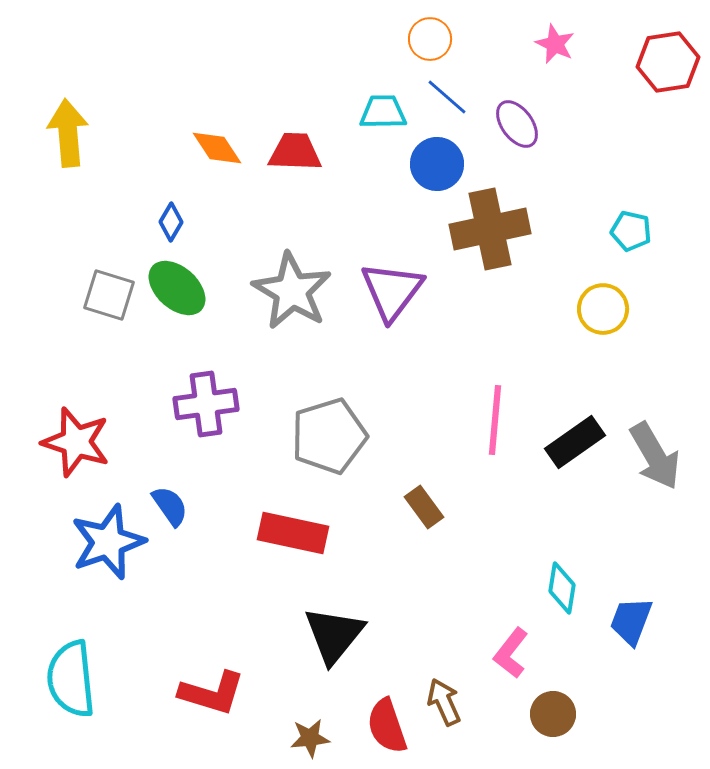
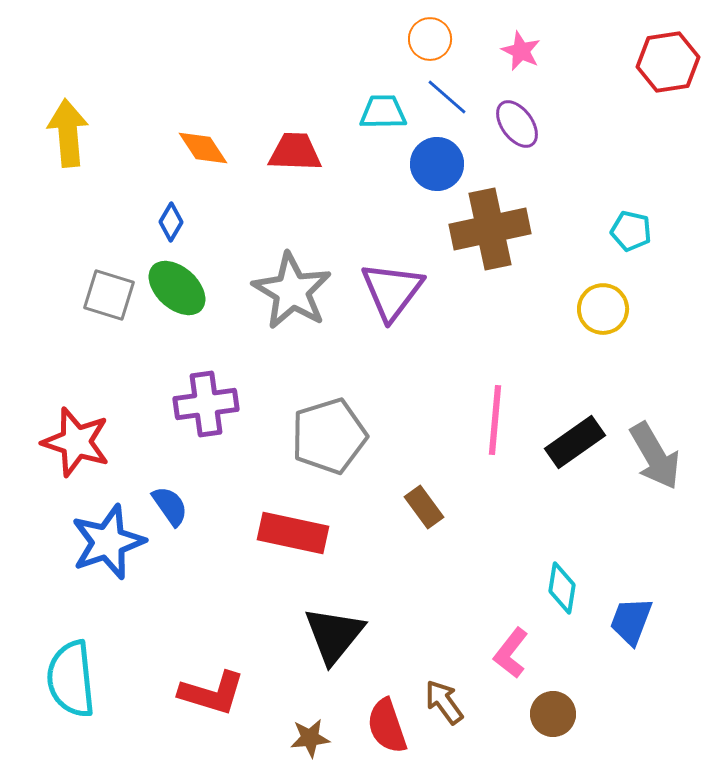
pink star: moved 34 px left, 7 px down
orange diamond: moved 14 px left
brown arrow: rotated 12 degrees counterclockwise
